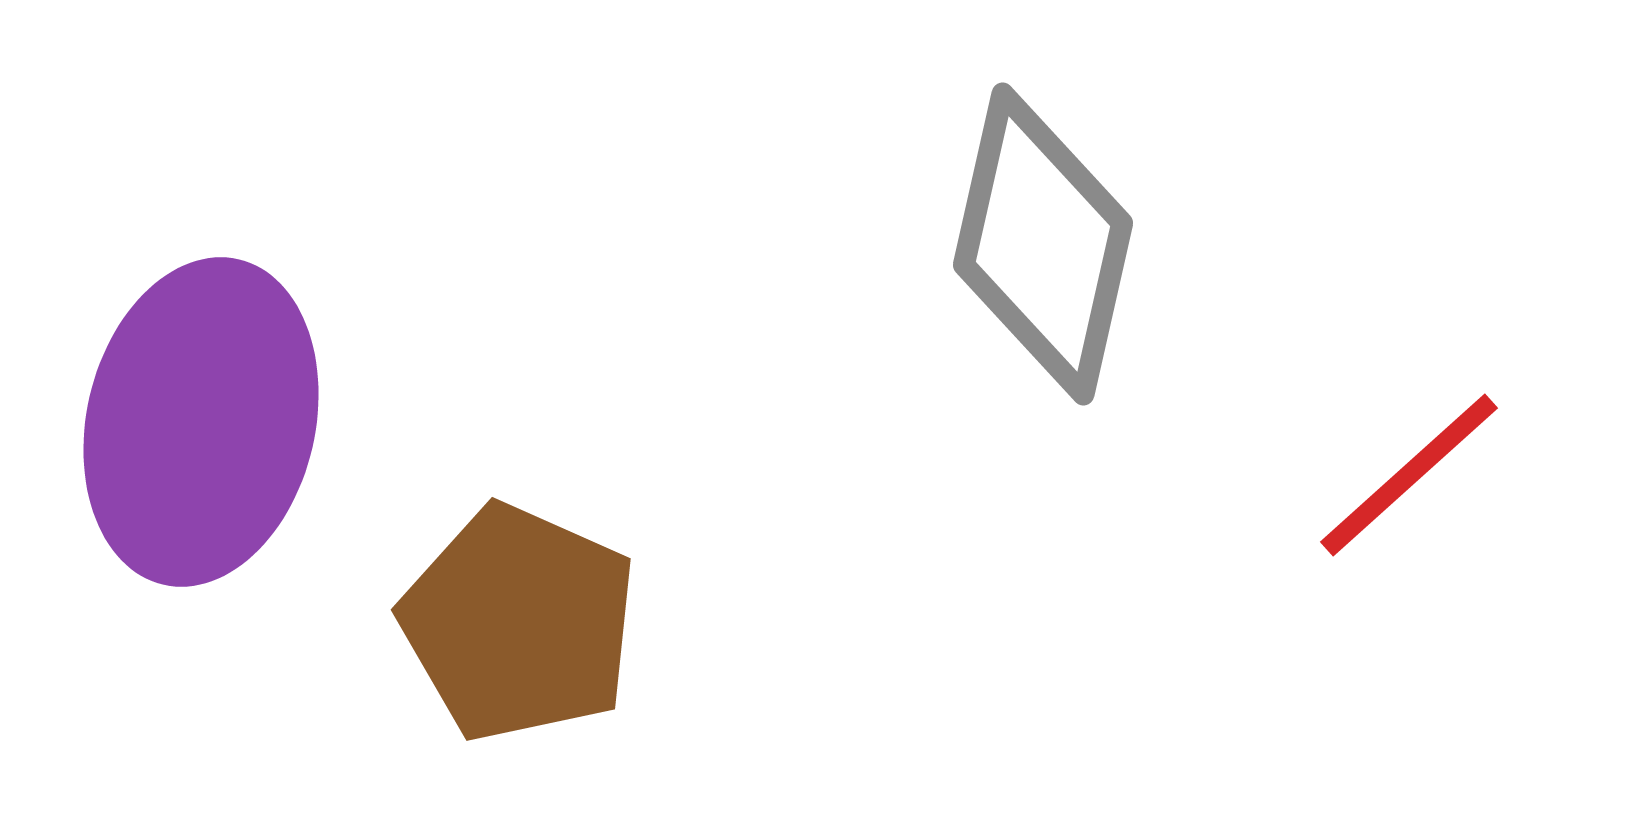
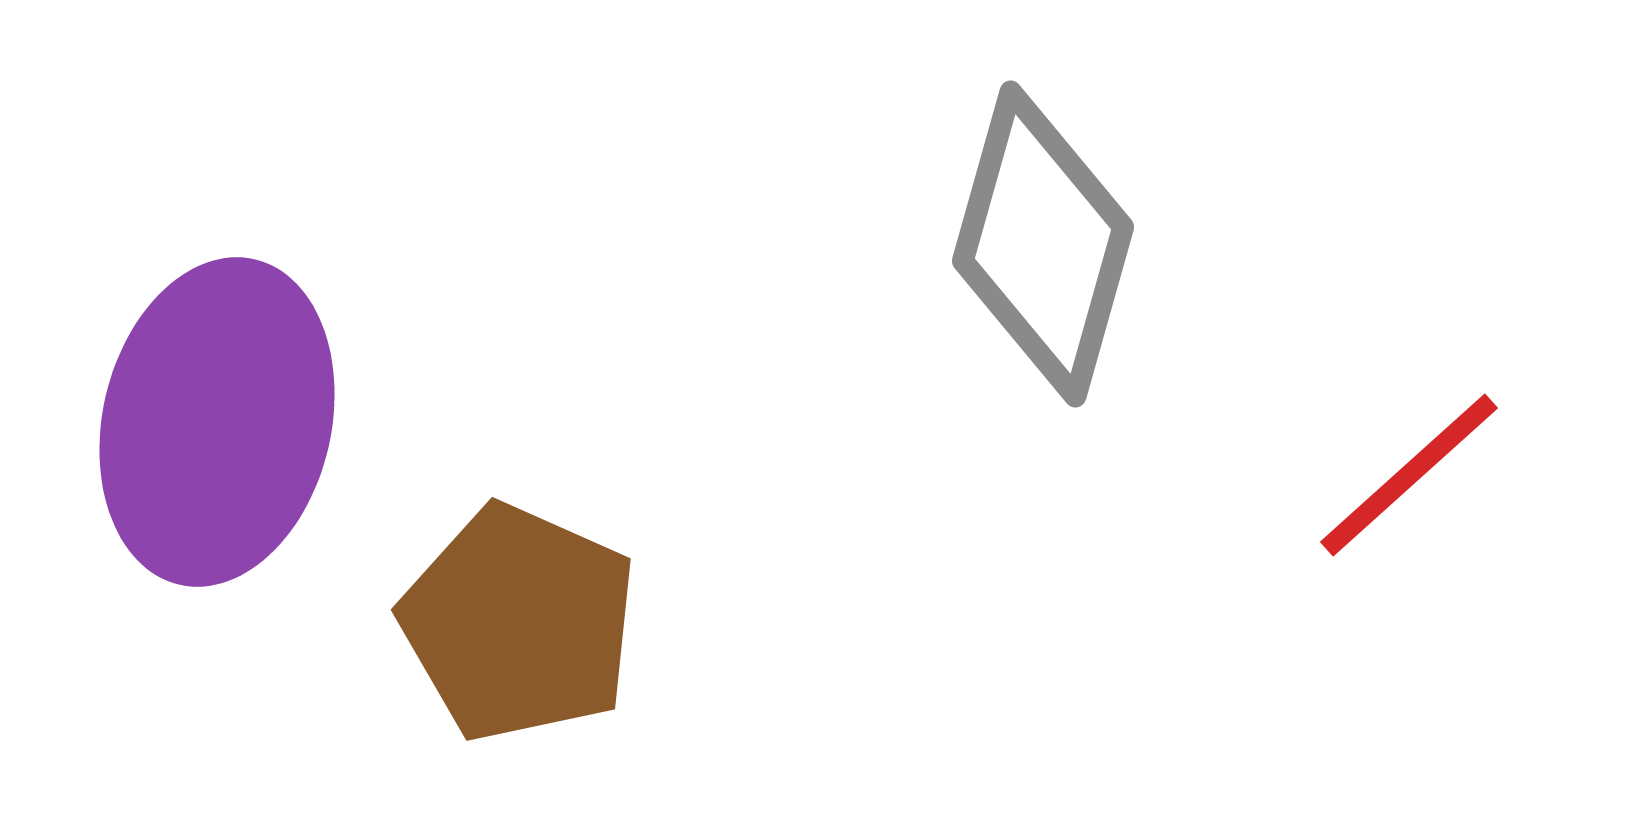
gray diamond: rotated 3 degrees clockwise
purple ellipse: moved 16 px right
